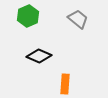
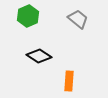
black diamond: rotated 10 degrees clockwise
orange rectangle: moved 4 px right, 3 px up
